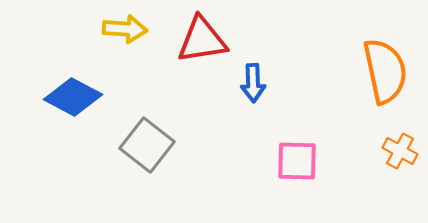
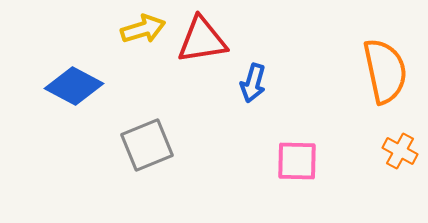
yellow arrow: moved 18 px right; rotated 21 degrees counterclockwise
blue arrow: rotated 18 degrees clockwise
blue diamond: moved 1 px right, 11 px up
gray square: rotated 30 degrees clockwise
